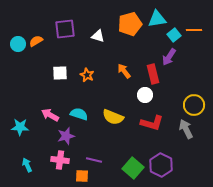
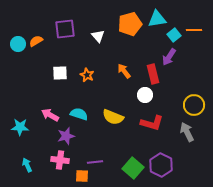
white triangle: rotated 32 degrees clockwise
gray arrow: moved 1 px right, 3 px down
purple line: moved 1 px right, 2 px down; rotated 21 degrees counterclockwise
